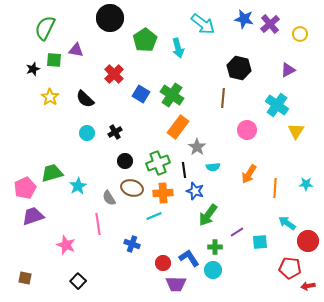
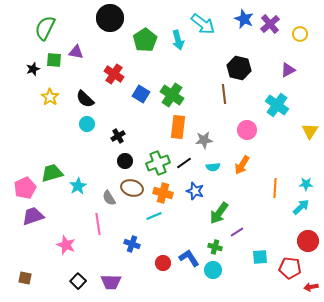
blue star at (244, 19): rotated 12 degrees clockwise
cyan arrow at (178, 48): moved 8 px up
purple triangle at (76, 50): moved 2 px down
red cross at (114, 74): rotated 12 degrees counterclockwise
brown line at (223, 98): moved 1 px right, 4 px up; rotated 12 degrees counterclockwise
orange rectangle at (178, 127): rotated 30 degrees counterclockwise
yellow triangle at (296, 131): moved 14 px right
black cross at (115, 132): moved 3 px right, 4 px down
cyan circle at (87, 133): moved 9 px up
gray star at (197, 147): moved 7 px right, 7 px up; rotated 30 degrees clockwise
black line at (184, 170): moved 7 px up; rotated 63 degrees clockwise
orange arrow at (249, 174): moved 7 px left, 9 px up
orange cross at (163, 193): rotated 18 degrees clockwise
green arrow at (208, 215): moved 11 px right, 2 px up
cyan arrow at (287, 223): moved 14 px right, 16 px up; rotated 102 degrees clockwise
cyan square at (260, 242): moved 15 px down
green cross at (215, 247): rotated 16 degrees clockwise
purple trapezoid at (176, 284): moved 65 px left, 2 px up
red arrow at (308, 286): moved 3 px right, 1 px down
